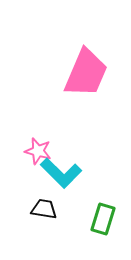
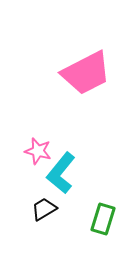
pink trapezoid: rotated 40 degrees clockwise
cyan L-shape: rotated 84 degrees clockwise
black trapezoid: rotated 40 degrees counterclockwise
